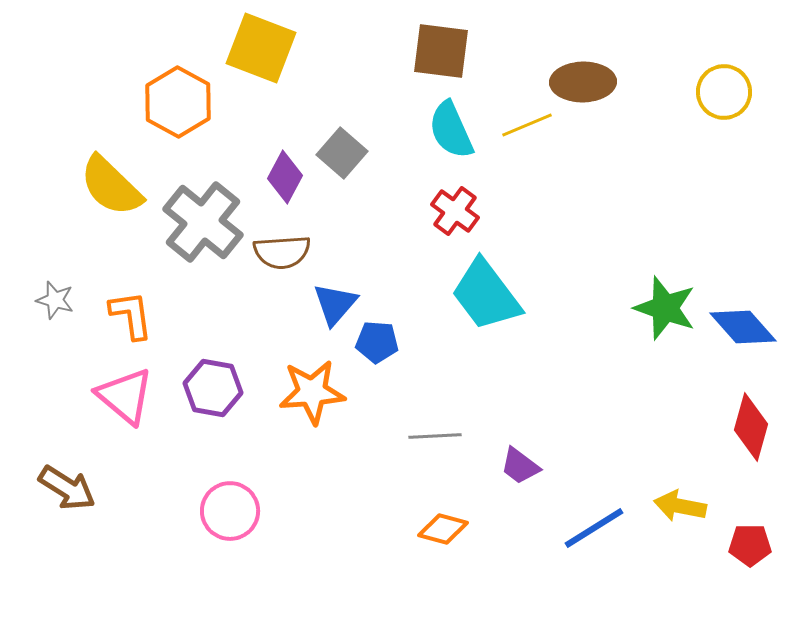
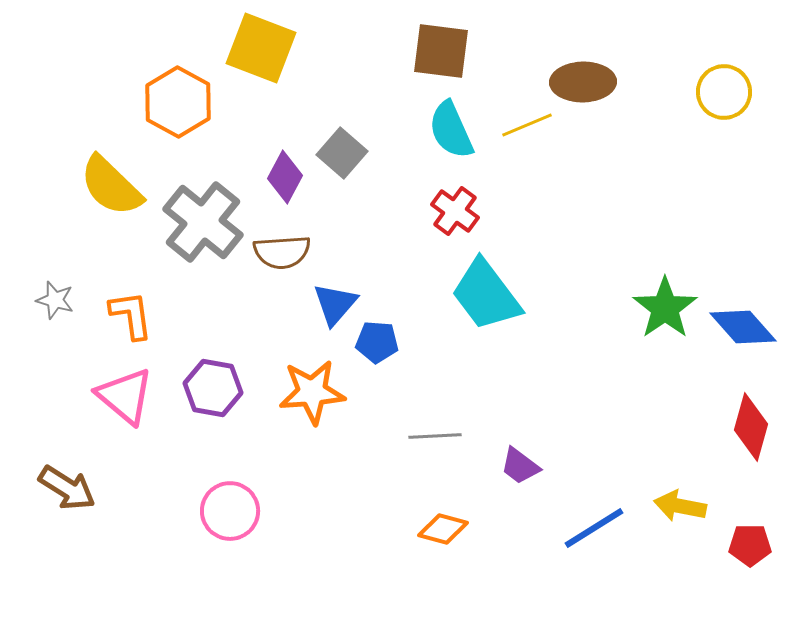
green star: rotated 18 degrees clockwise
